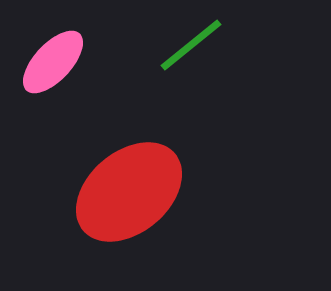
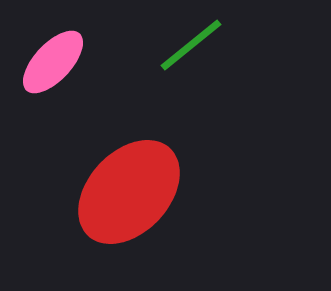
red ellipse: rotated 7 degrees counterclockwise
